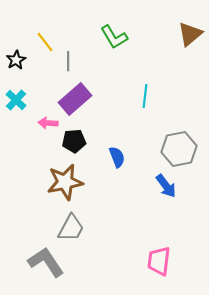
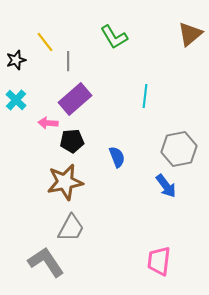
black star: rotated 12 degrees clockwise
black pentagon: moved 2 px left
